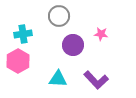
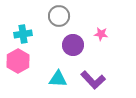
purple L-shape: moved 3 px left
